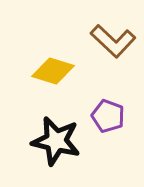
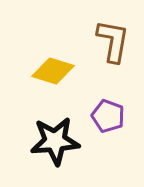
brown L-shape: rotated 123 degrees counterclockwise
black star: moved 1 px left; rotated 18 degrees counterclockwise
